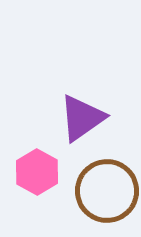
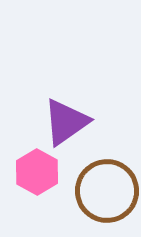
purple triangle: moved 16 px left, 4 px down
